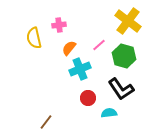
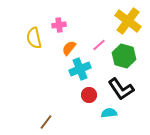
red circle: moved 1 px right, 3 px up
